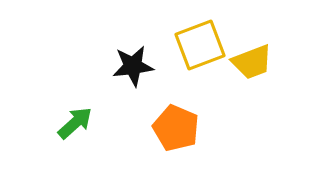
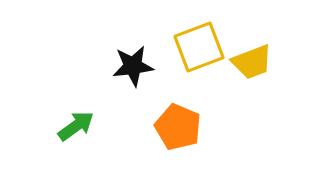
yellow square: moved 1 px left, 2 px down
green arrow: moved 1 px right, 3 px down; rotated 6 degrees clockwise
orange pentagon: moved 2 px right, 1 px up
